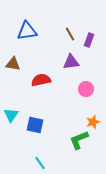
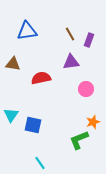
red semicircle: moved 2 px up
blue square: moved 2 px left
